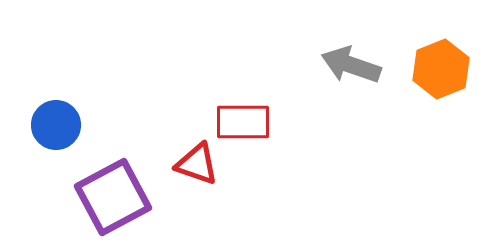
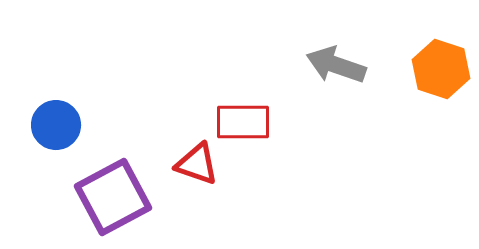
gray arrow: moved 15 px left
orange hexagon: rotated 20 degrees counterclockwise
